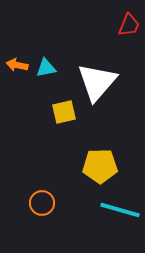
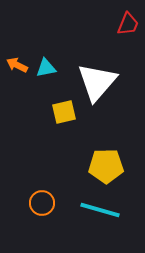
red trapezoid: moved 1 px left, 1 px up
orange arrow: rotated 15 degrees clockwise
yellow pentagon: moved 6 px right
cyan line: moved 20 px left
